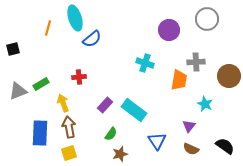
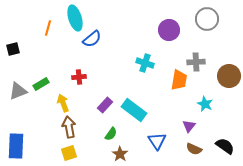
blue rectangle: moved 24 px left, 13 px down
brown semicircle: moved 3 px right
brown star: rotated 21 degrees counterclockwise
